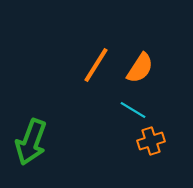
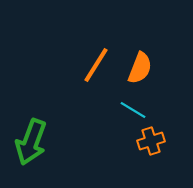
orange semicircle: rotated 12 degrees counterclockwise
